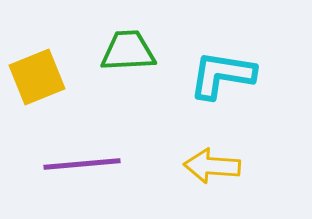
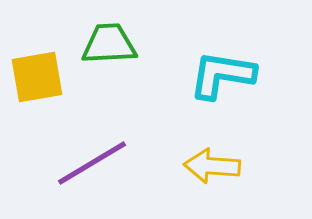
green trapezoid: moved 19 px left, 7 px up
yellow square: rotated 12 degrees clockwise
purple line: moved 10 px right, 1 px up; rotated 26 degrees counterclockwise
